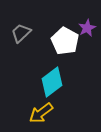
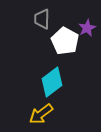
gray trapezoid: moved 21 px right, 14 px up; rotated 45 degrees counterclockwise
yellow arrow: moved 1 px down
